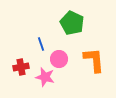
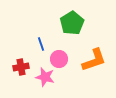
green pentagon: rotated 15 degrees clockwise
orange L-shape: rotated 76 degrees clockwise
